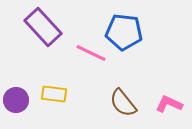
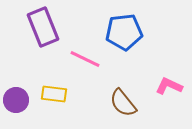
purple rectangle: rotated 21 degrees clockwise
blue pentagon: rotated 12 degrees counterclockwise
pink line: moved 6 px left, 6 px down
pink L-shape: moved 18 px up
